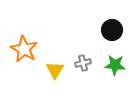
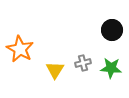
orange star: moved 4 px left
green star: moved 4 px left, 3 px down
